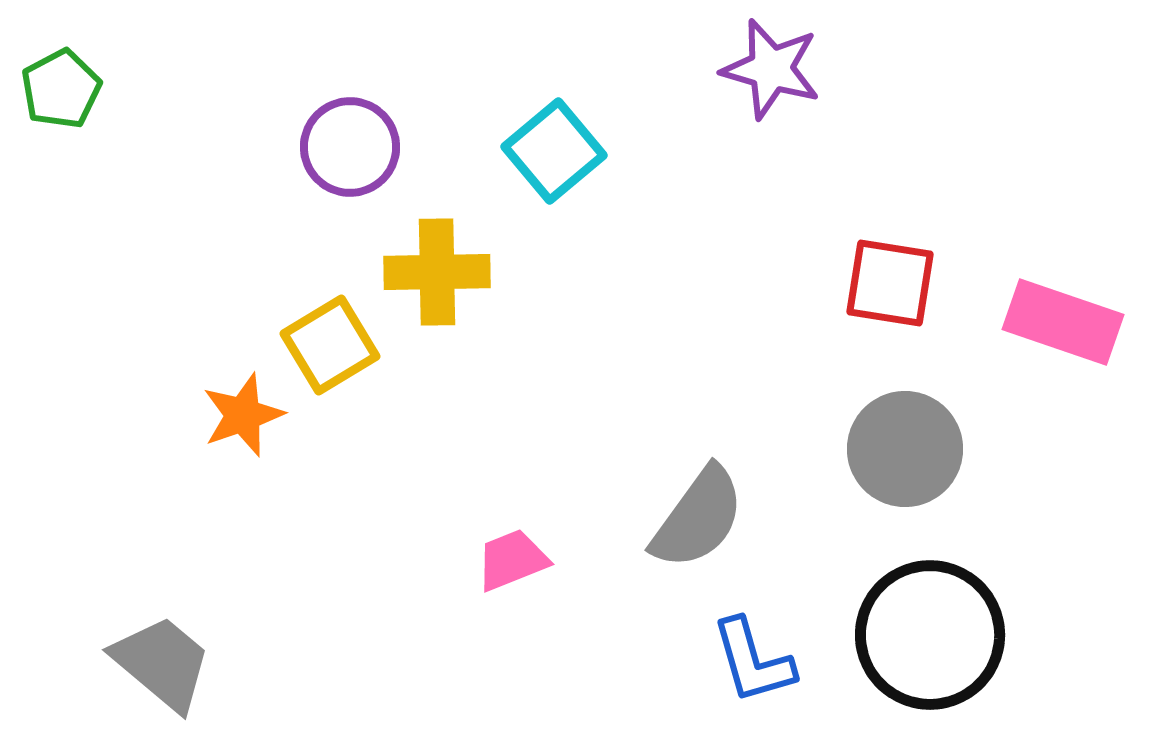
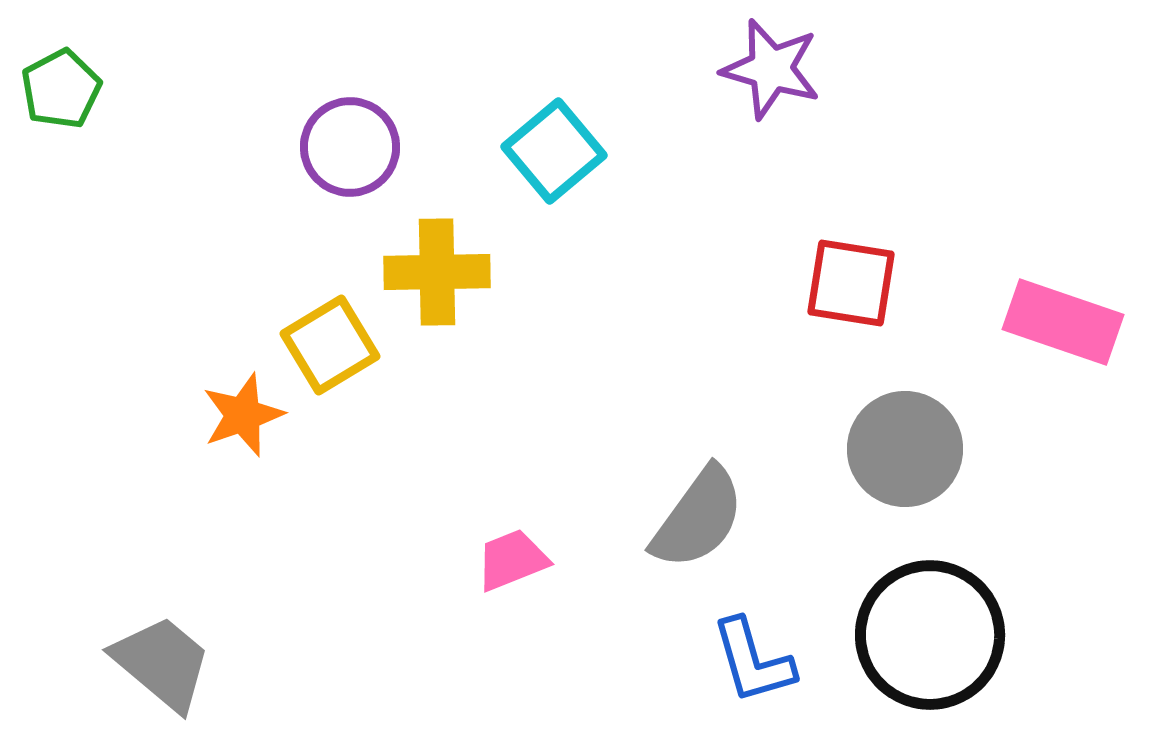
red square: moved 39 px left
